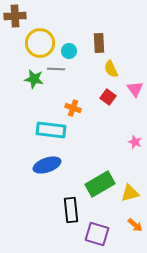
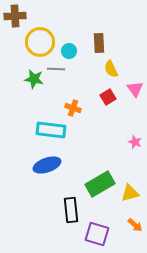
yellow circle: moved 1 px up
red square: rotated 21 degrees clockwise
